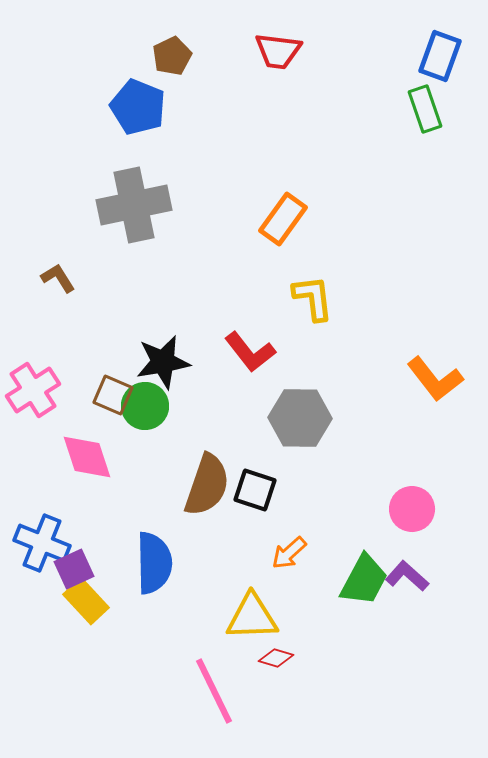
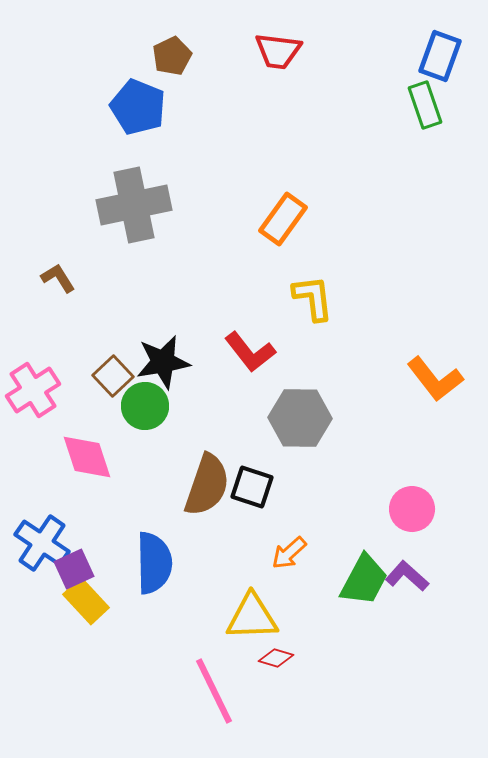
green rectangle: moved 4 px up
brown square: moved 19 px up; rotated 24 degrees clockwise
black square: moved 3 px left, 3 px up
blue cross: rotated 12 degrees clockwise
